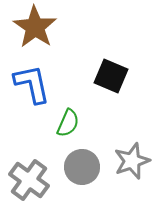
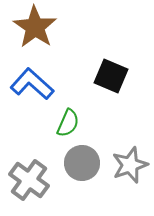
blue L-shape: rotated 36 degrees counterclockwise
gray star: moved 2 px left, 4 px down
gray circle: moved 4 px up
